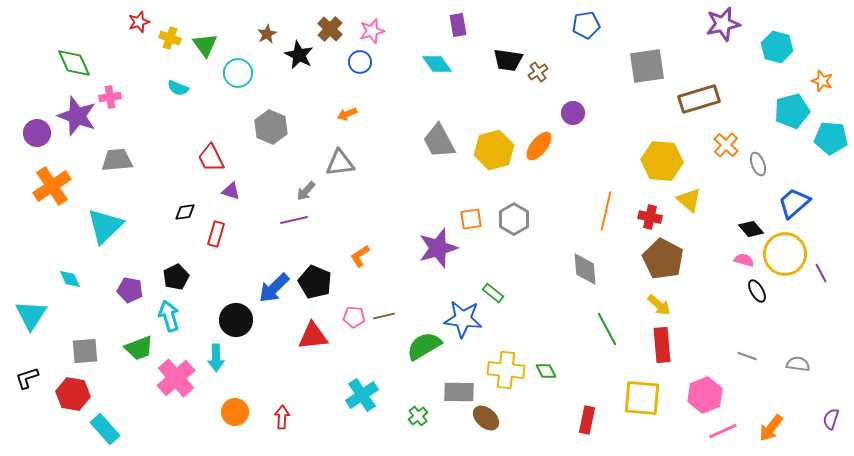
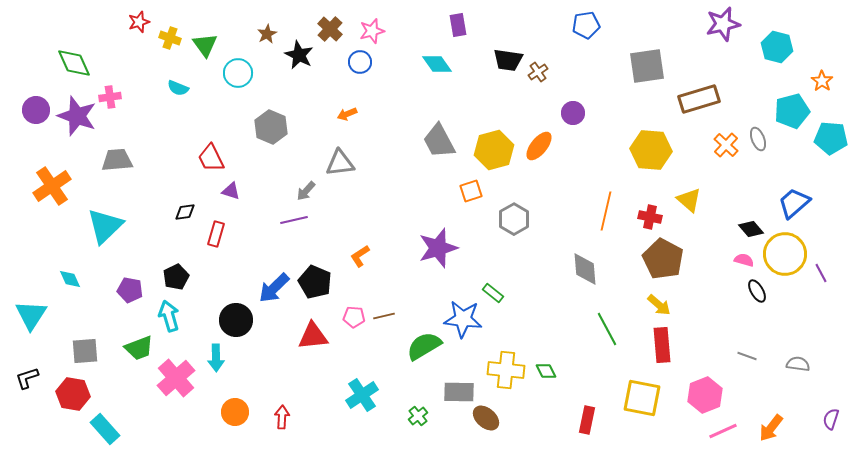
orange star at (822, 81): rotated 15 degrees clockwise
purple circle at (37, 133): moved 1 px left, 23 px up
yellow hexagon at (662, 161): moved 11 px left, 11 px up
gray ellipse at (758, 164): moved 25 px up
orange square at (471, 219): moved 28 px up; rotated 10 degrees counterclockwise
yellow square at (642, 398): rotated 6 degrees clockwise
